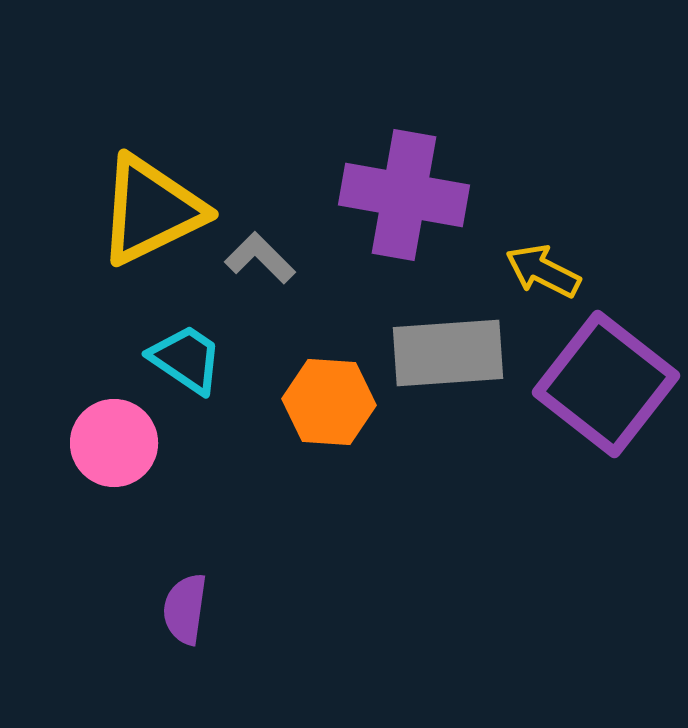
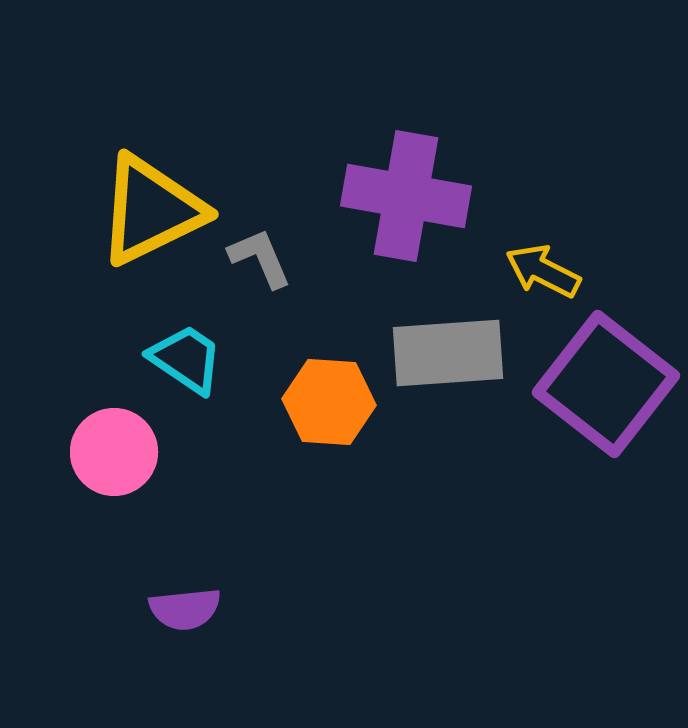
purple cross: moved 2 px right, 1 px down
gray L-shape: rotated 22 degrees clockwise
pink circle: moved 9 px down
purple semicircle: rotated 104 degrees counterclockwise
